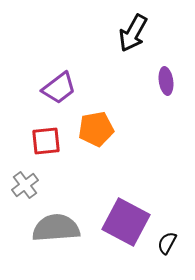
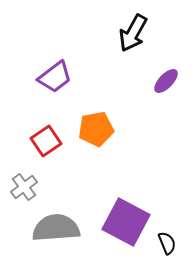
purple ellipse: rotated 52 degrees clockwise
purple trapezoid: moved 4 px left, 11 px up
red square: rotated 28 degrees counterclockwise
gray cross: moved 1 px left, 2 px down
black semicircle: rotated 130 degrees clockwise
